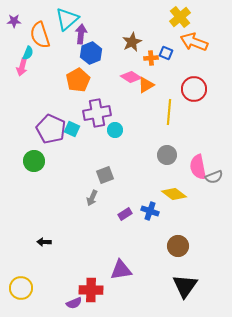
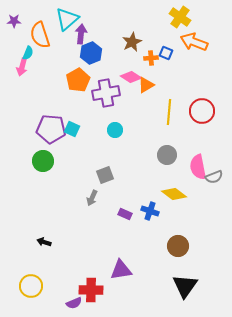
yellow cross: rotated 15 degrees counterclockwise
red circle: moved 8 px right, 22 px down
purple cross: moved 9 px right, 20 px up
purple pentagon: rotated 20 degrees counterclockwise
green circle: moved 9 px right
purple rectangle: rotated 56 degrees clockwise
black arrow: rotated 16 degrees clockwise
yellow circle: moved 10 px right, 2 px up
